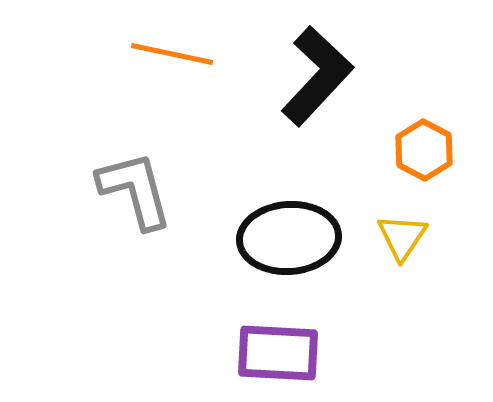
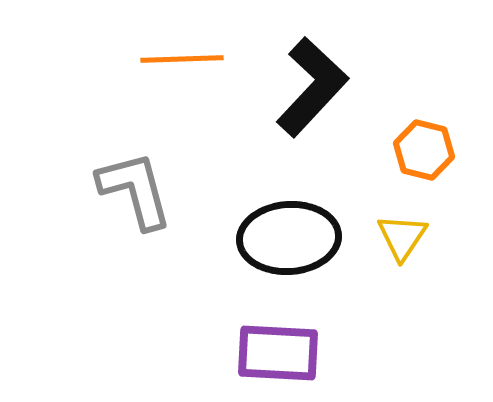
orange line: moved 10 px right, 5 px down; rotated 14 degrees counterclockwise
black L-shape: moved 5 px left, 11 px down
orange hexagon: rotated 14 degrees counterclockwise
